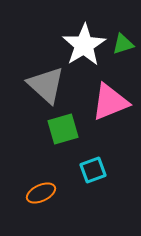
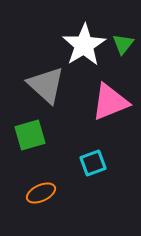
green triangle: rotated 35 degrees counterclockwise
green square: moved 33 px left, 6 px down
cyan square: moved 7 px up
